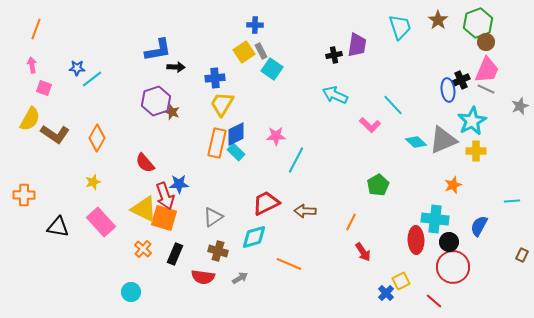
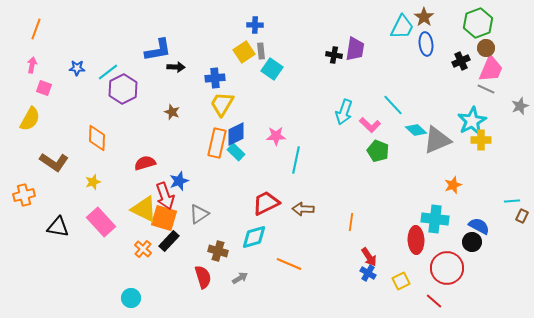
brown star at (438, 20): moved 14 px left, 3 px up
cyan trapezoid at (400, 27): moved 2 px right; rotated 44 degrees clockwise
brown circle at (486, 42): moved 6 px down
purple trapezoid at (357, 45): moved 2 px left, 4 px down
gray rectangle at (261, 51): rotated 21 degrees clockwise
black cross at (334, 55): rotated 21 degrees clockwise
pink arrow at (32, 65): rotated 21 degrees clockwise
pink trapezoid at (487, 70): moved 4 px right, 1 px up
cyan line at (92, 79): moved 16 px right, 7 px up
black cross at (461, 80): moved 19 px up
blue ellipse at (448, 90): moved 22 px left, 46 px up
cyan arrow at (335, 95): moved 9 px right, 17 px down; rotated 95 degrees counterclockwise
purple hexagon at (156, 101): moved 33 px left, 12 px up; rotated 8 degrees counterclockwise
brown L-shape at (55, 134): moved 1 px left, 28 px down
orange diamond at (97, 138): rotated 28 degrees counterclockwise
gray triangle at (443, 140): moved 6 px left
cyan diamond at (416, 142): moved 12 px up
yellow cross at (476, 151): moved 5 px right, 11 px up
cyan line at (296, 160): rotated 16 degrees counterclockwise
red semicircle at (145, 163): rotated 115 degrees clockwise
blue star at (179, 184): moved 3 px up; rotated 18 degrees counterclockwise
green pentagon at (378, 185): moved 34 px up; rotated 20 degrees counterclockwise
orange cross at (24, 195): rotated 15 degrees counterclockwise
brown arrow at (305, 211): moved 2 px left, 2 px up
gray triangle at (213, 217): moved 14 px left, 3 px up
orange line at (351, 222): rotated 18 degrees counterclockwise
blue semicircle at (479, 226): rotated 90 degrees clockwise
black circle at (449, 242): moved 23 px right
red arrow at (363, 252): moved 6 px right, 5 px down
black rectangle at (175, 254): moved 6 px left, 13 px up; rotated 20 degrees clockwise
brown rectangle at (522, 255): moved 39 px up
red circle at (453, 267): moved 6 px left, 1 px down
red semicircle at (203, 277): rotated 115 degrees counterclockwise
cyan circle at (131, 292): moved 6 px down
blue cross at (386, 293): moved 18 px left, 20 px up; rotated 14 degrees counterclockwise
